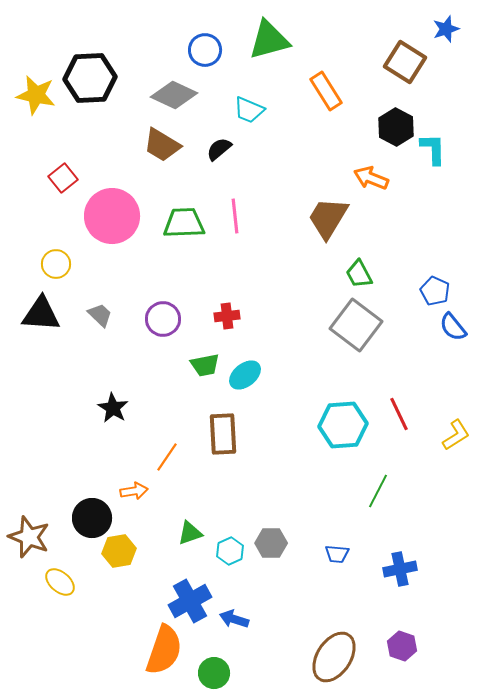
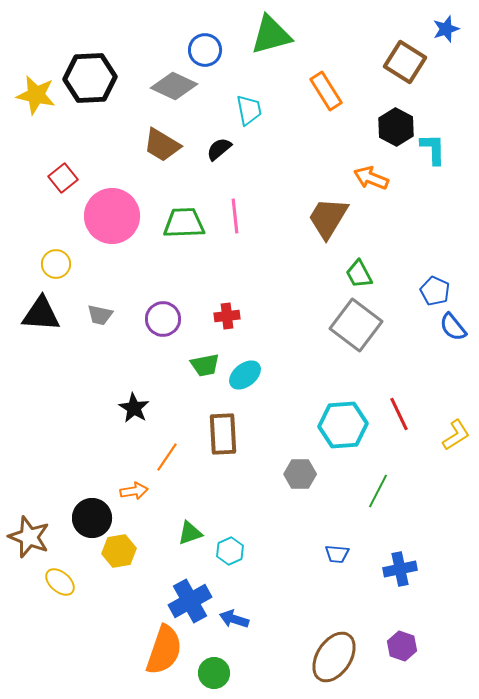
green triangle at (269, 40): moved 2 px right, 5 px up
gray diamond at (174, 95): moved 9 px up
cyan trapezoid at (249, 110): rotated 124 degrees counterclockwise
gray trapezoid at (100, 315): rotated 148 degrees clockwise
black star at (113, 408): moved 21 px right
gray hexagon at (271, 543): moved 29 px right, 69 px up
